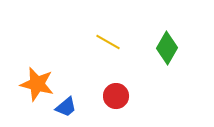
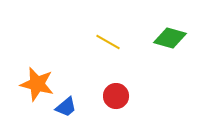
green diamond: moved 3 px right, 10 px up; rotated 76 degrees clockwise
